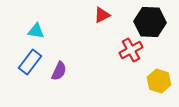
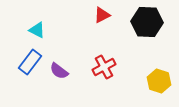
black hexagon: moved 3 px left
cyan triangle: moved 1 px right, 1 px up; rotated 18 degrees clockwise
red cross: moved 27 px left, 17 px down
purple semicircle: rotated 102 degrees clockwise
